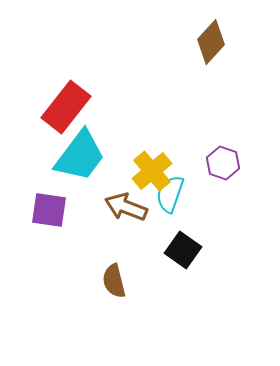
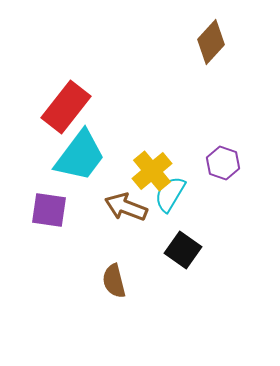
cyan semicircle: rotated 12 degrees clockwise
